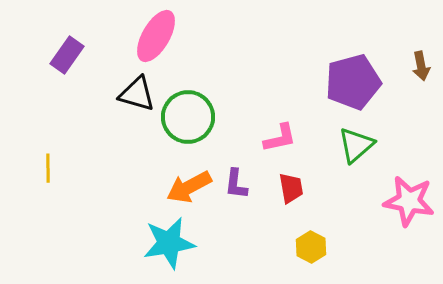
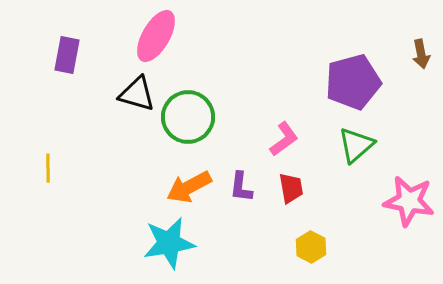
purple rectangle: rotated 24 degrees counterclockwise
brown arrow: moved 12 px up
pink L-shape: moved 4 px right, 1 px down; rotated 24 degrees counterclockwise
purple L-shape: moved 5 px right, 3 px down
